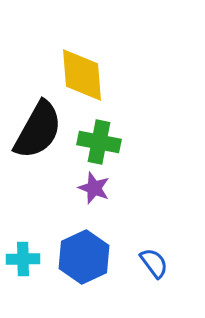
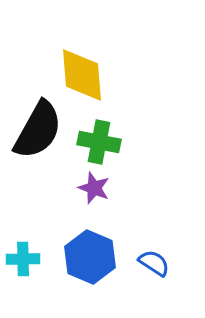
blue hexagon: moved 6 px right; rotated 12 degrees counterclockwise
blue semicircle: rotated 20 degrees counterclockwise
